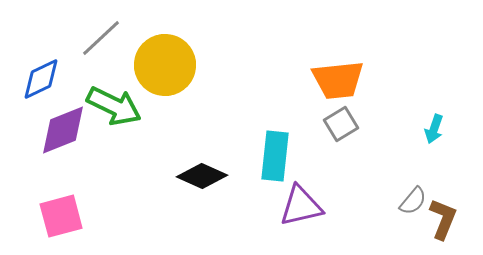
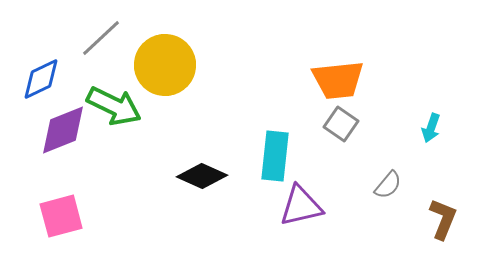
gray square: rotated 24 degrees counterclockwise
cyan arrow: moved 3 px left, 1 px up
gray semicircle: moved 25 px left, 16 px up
